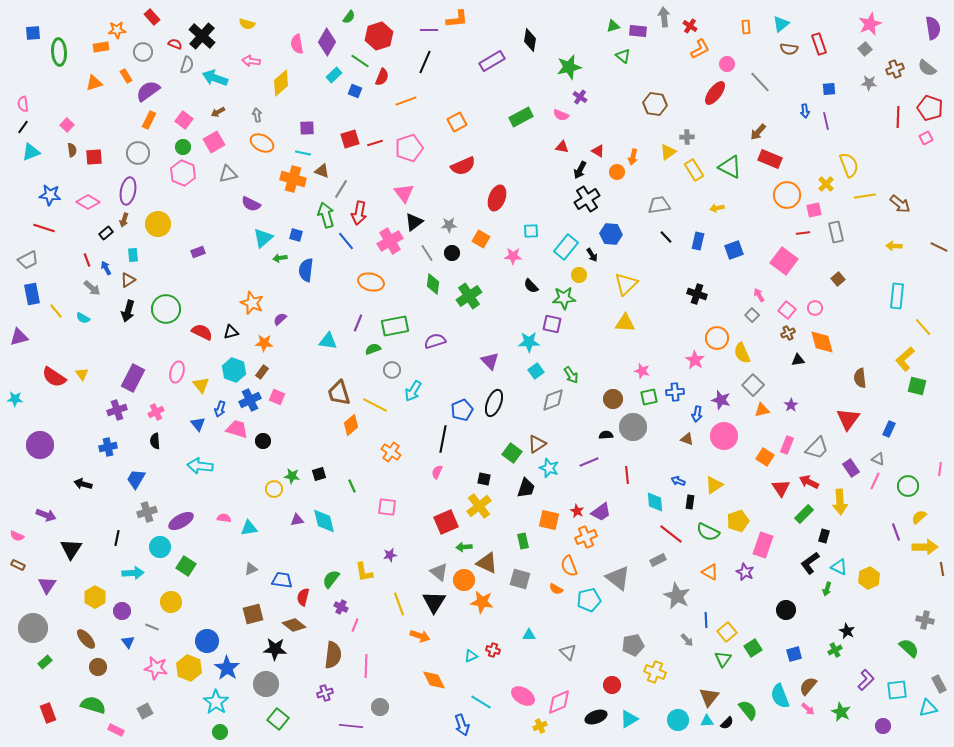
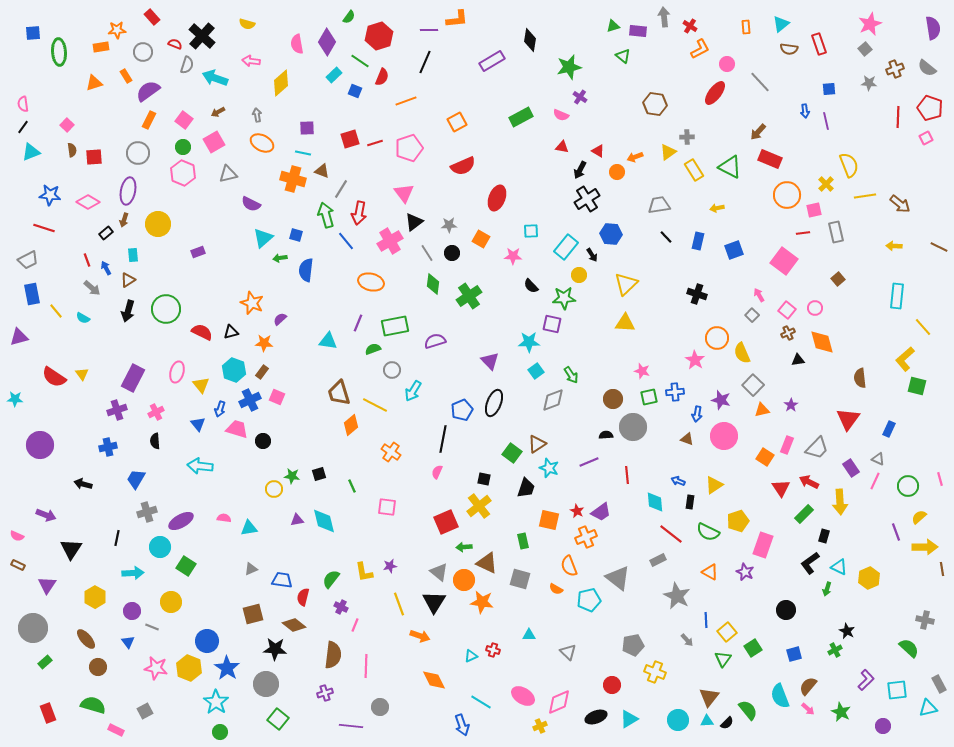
orange arrow at (633, 157): moved 2 px right; rotated 56 degrees clockwise
pink line at (940, 469): moved 10 px down; rotated 24 degrees counterclockwise
purple star at (390, 555): moved 11 px down
purple circle at (122, 611): moved 10 px right
